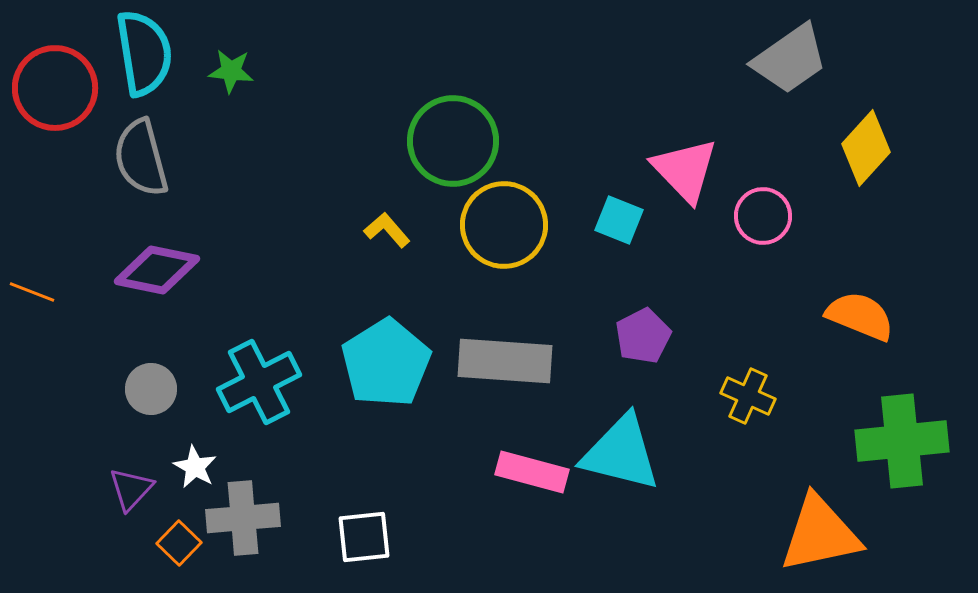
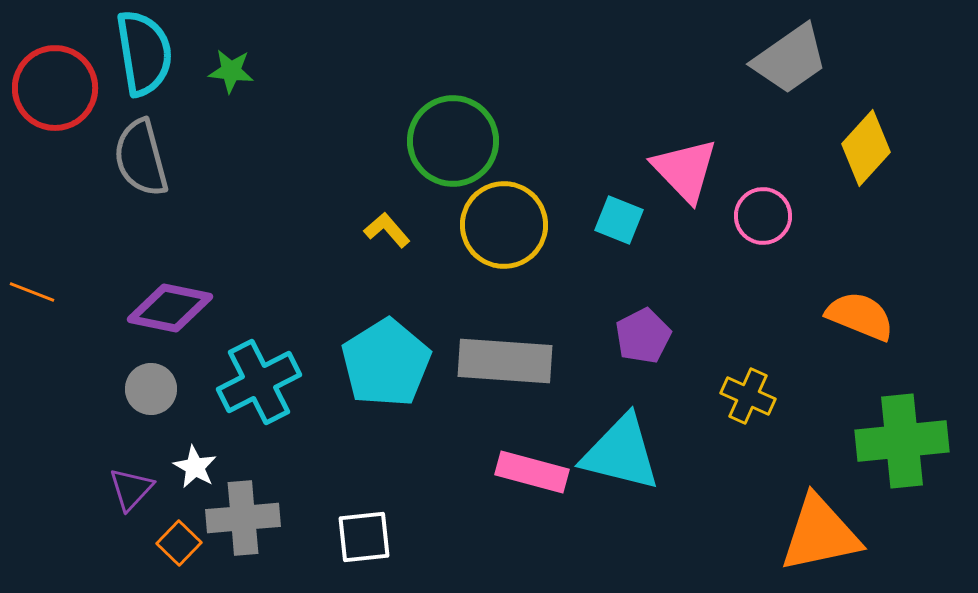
purple diamond: moved 13 px right, 38 px down
